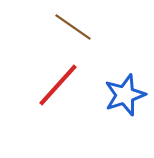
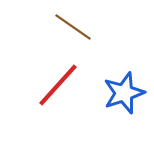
blue star: moved 1 px left, 2 px up
